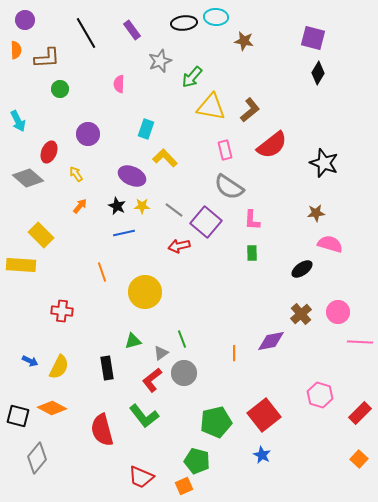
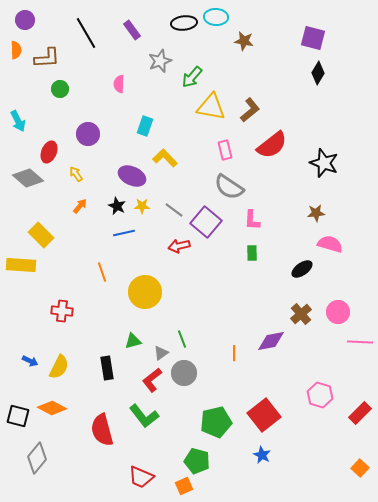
cyan rectangle at (146, 129): moved 1 px left, 3 px up
orange square at (359, 459): moved 1 px right, 9 px down
